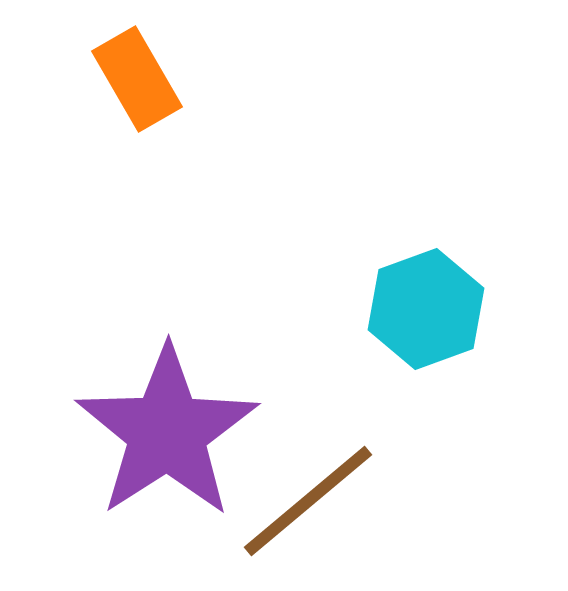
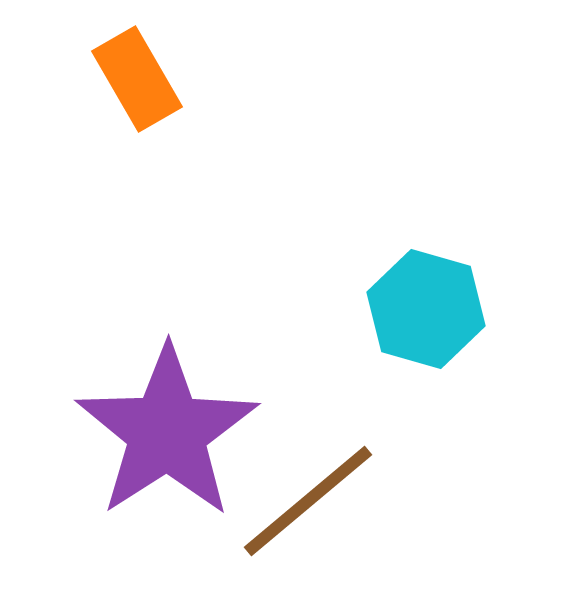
cyan hexagon: rotated 24 degrees counterclockwise
